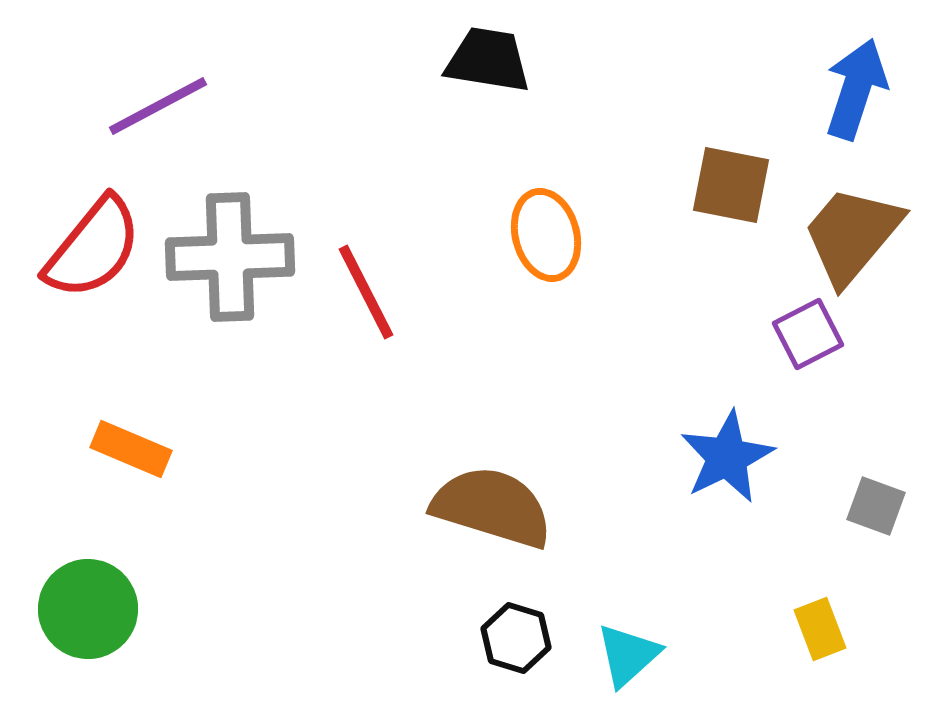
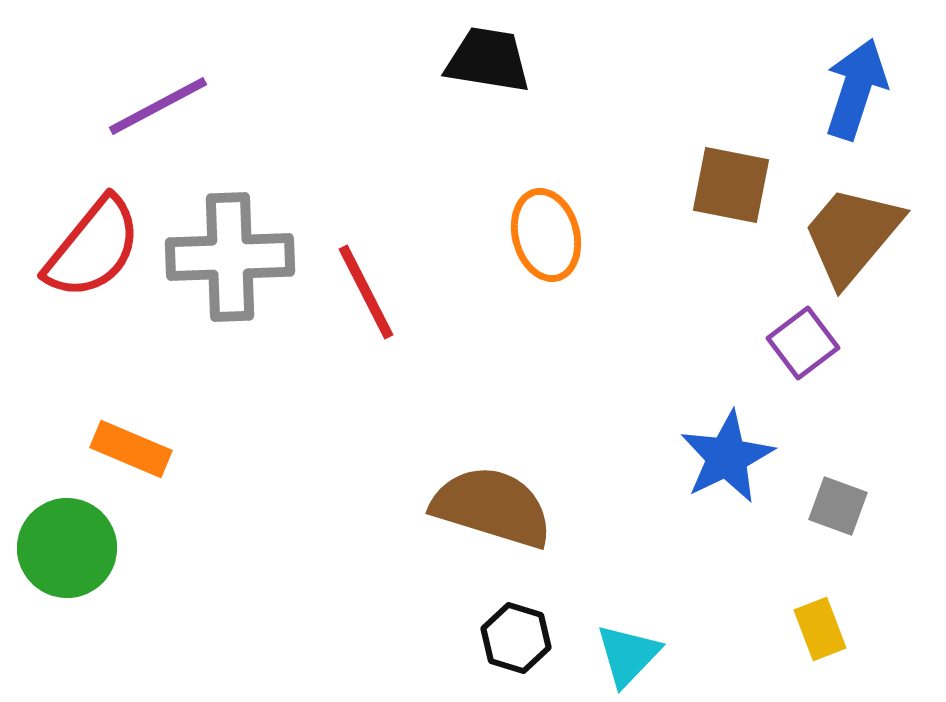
purple square: moved 5 px left, 9 px down; rotated 10 degrees counterclockwise
gray square: moved 38 px left
green circle: moved 21 px left, 61 px up
cyan triangle: rotated 4 degrees counterclockwise
